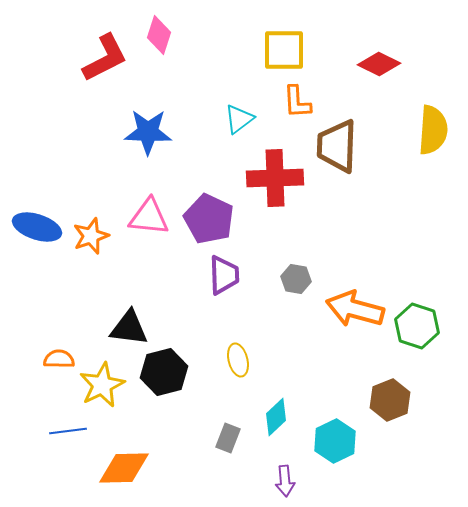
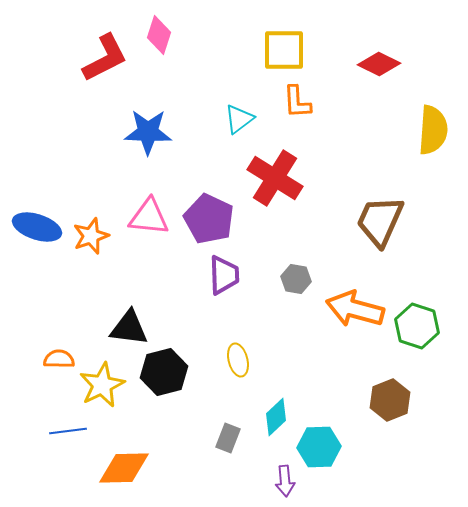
brown trapezoid: moved 43 px right, 75 px down; rotated 22 degrees clockwise
red cross: rotated 34 degrees clockwise
cyan hexagon: moved 16 px left, 6 px down; rotated 24 degrees clockwise
